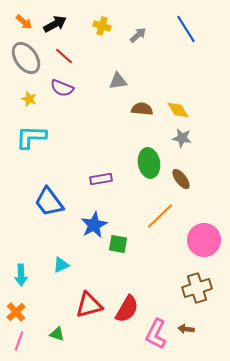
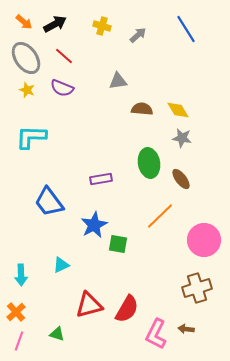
yellow star: moved 2 px left, 9 px up
